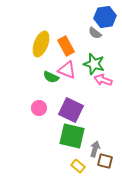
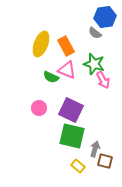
pink arrow: rotated 138 degrees counterclockwise
